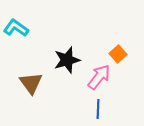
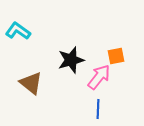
cyan L-shape: moved 2 px right, 3 px down
orange square: moved 2 px left, 2 px down; rotated 30 degrees clockwise
black star: moved 4 px right
brown triangle: rotated 15 degrees counterclockwise
